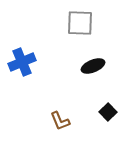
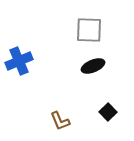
gray square: moved 9 px right, 7 px down
blue cross: moved 3 px left, 1 px up
